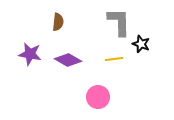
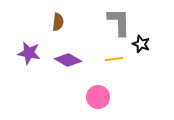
purple star: moved 1 px left, 1 px up
